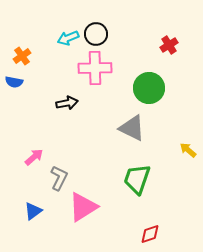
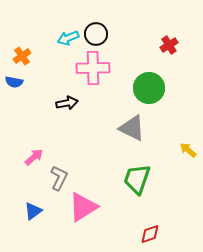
pink cross: moved 2 px left
